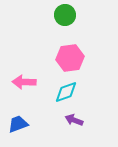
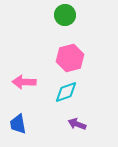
pink hexagon: rotated 8 degrees counterclockwise
purple arrow: moved 3 px right, 4 px down
blue trapezoid: rotated 80 degrees counterclockwise
